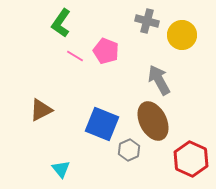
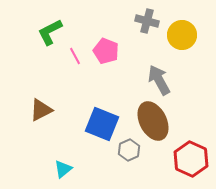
green L-shape: moved 11 px left, 9 px down; rotated 28 degrees clockwise
pink line: rotated 30 degrees clockwise
cyan triangle: moved 2 px right; rotated 30 degrees clockwise
